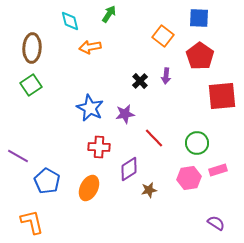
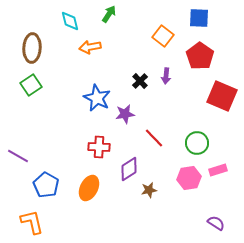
red square: rotated 28 degrees clockwise
blue star: moved 7 px right, 10 px up
blue pentagon: moved 1 px left, 4 px down
